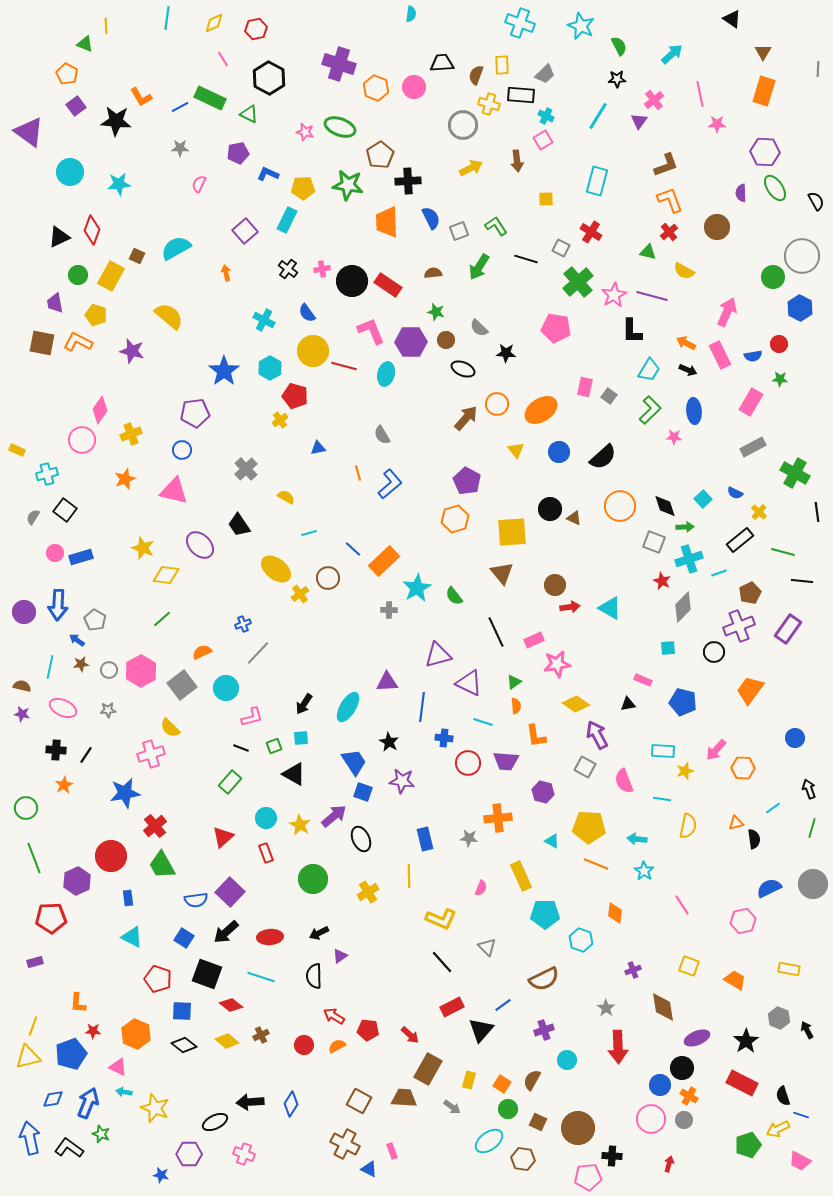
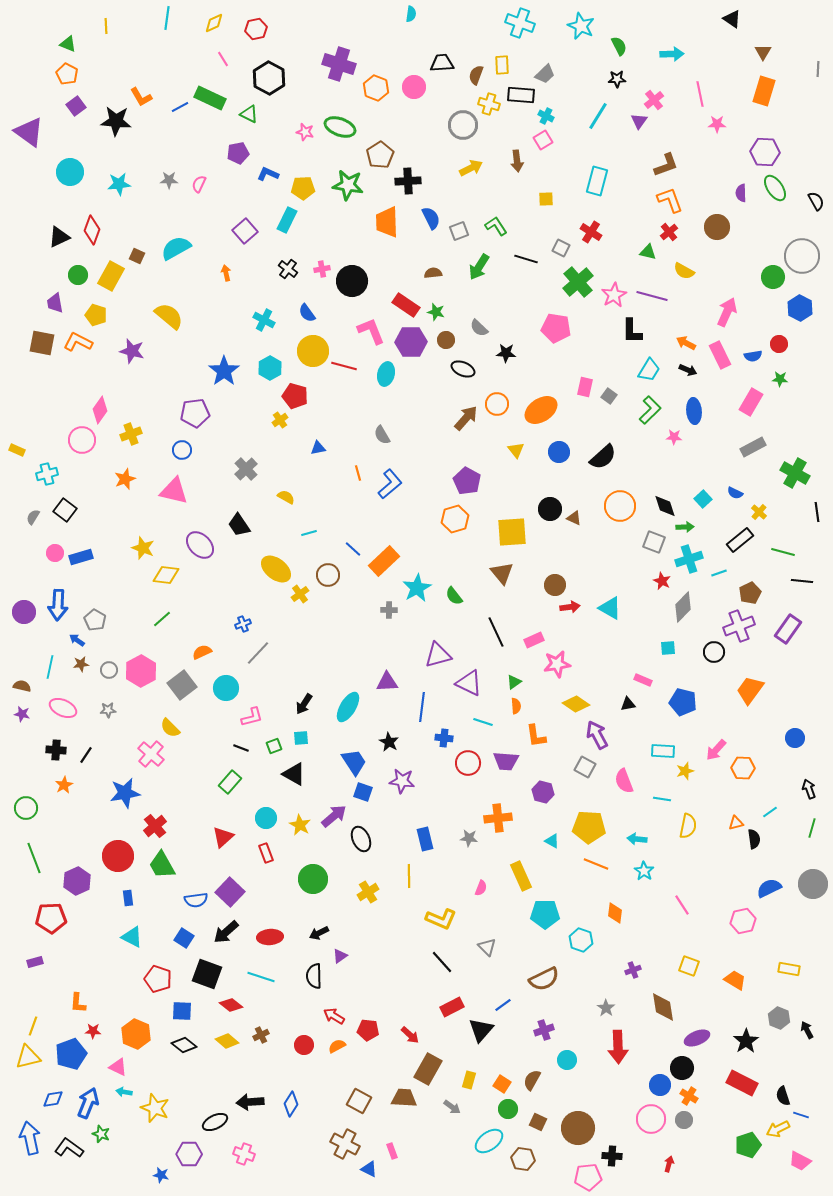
green triangle at (85, 44): moved 17 px left
cyan arrow at (672, 54): rotated 40 degrees clockwise
gray star at (180, 148): moved 11 px left, 32 px down
red rectangle at (388, 285): moved 18 px right, 20 px down
brown circle at (328, 578): moved 3 px up
pink cross at (151, 754): rotated 32 degrees counterclockwise
cyan line at (773, 808): moved 3 px left, 4 px down
red circle at (111, 856): moved 7 px right
